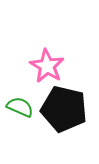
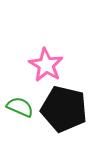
pink star: moved 1 px left, 1 px up
